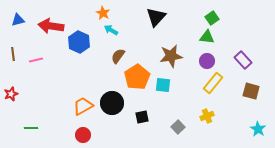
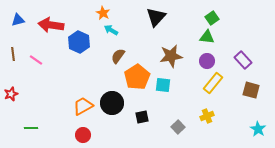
red arrow: moved 1 px up
pink line: rotated 48 degrees clockwise
brown square: moved 1 px up
